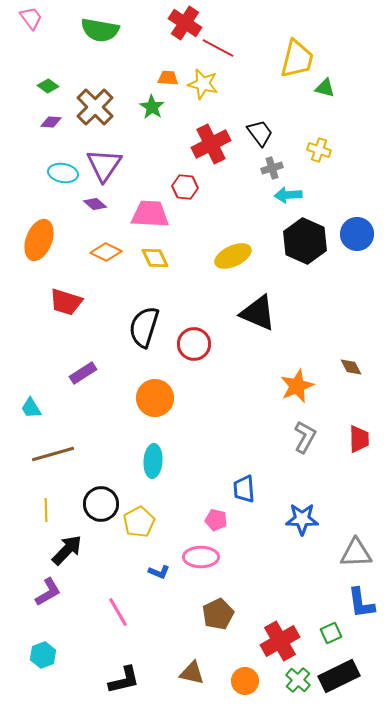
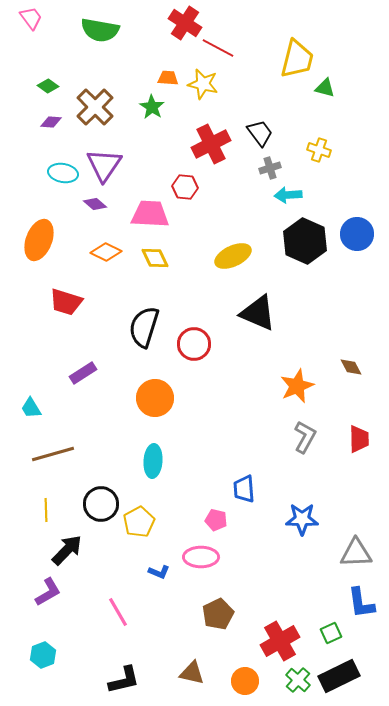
gray cross at (272, 168): moved 2 px left
